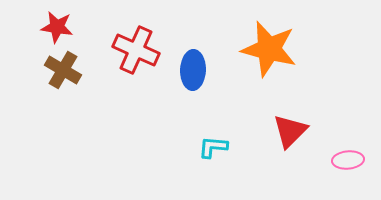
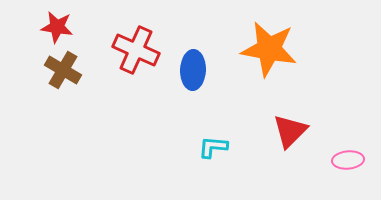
orange star: rotated 4 degrees counterclockwise
